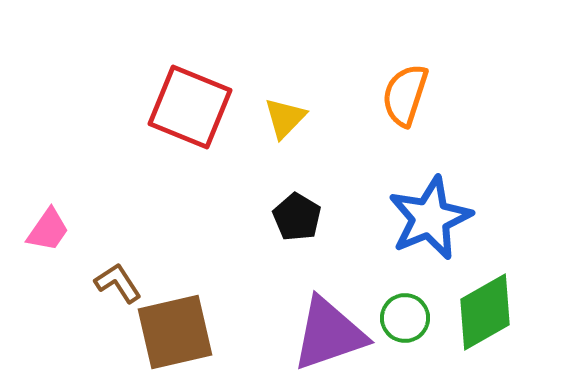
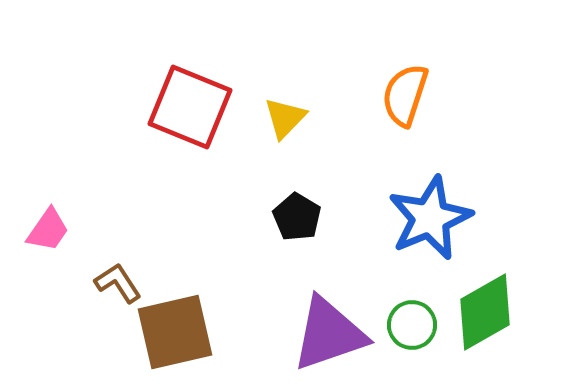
green circle: moved 7 px right, 7 px down
